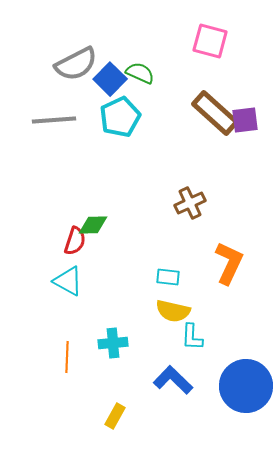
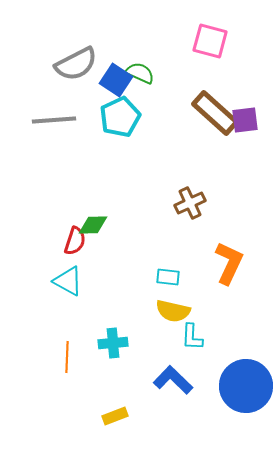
blue square: moved 6 px right, 1 px down; rotated 12 degrees counterclockwise
yellow rectangle: rotated 40 degrees clockwise
